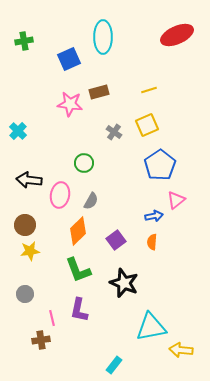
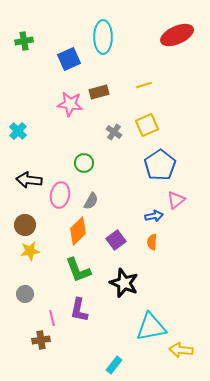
yellow line: moved 5 px left, 5 px up
